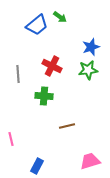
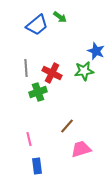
blue star: moved 5 px right, 4 px down; rotated 30 degrees counterclockwise
red cross: moved 7 px down
green star: moved 4 px left, 1 px down
gray line: moved 8 px right, 6 px up
green cross: moved 6 px left, 4 px up; rotated 24 degrees counterclockwise
brown line: rotated 35 degrees counterclockwise
pink line: moved 18 px right
pink trapezoid: moved 9 px left, 12 px up
blue rectangle: rotated 35 degrees counterclockwise
